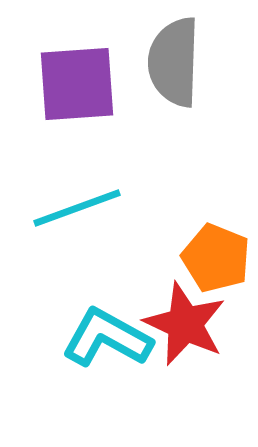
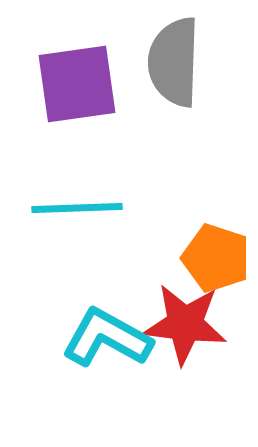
purple square: rotated 4 degrees counterclockwise
cyan line: rotated 18 degrees clockwise
orange pentagon: rotated 4 degrees counterclockwise
red star: rotated 18 degrees counterclockwise
